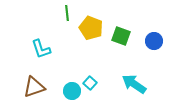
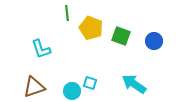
cyan square: rotated 24 degrees counterclockwise
